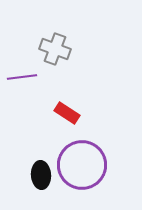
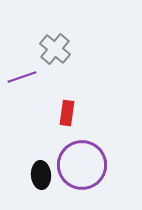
gray cross: rotated 20 degrees clockwise
purple line: rotated 12 degrees counterclockwise
red rectangle: rotated 65 degrees clockwise
